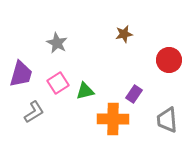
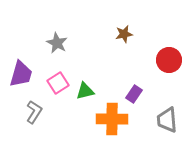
gray L-shape: rotated 25 degrees counterclockwise
orange cross: moved 1 px left
